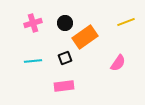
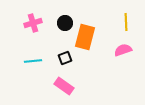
yellow line: rotated 72 degrees counterclockwise
orange rectangle: rotated 40 degrees counterclockwise
pink semicircle: moved 5 px right, 13 px up; rotated 144 degrees counterclockwise
pink rectangle: rotated 42 degrees clockwise
